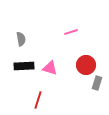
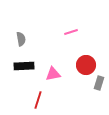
pink triangle: moved 3 px right, 6 px down; rotated 28 degrees counterclockwise
gray rectangle: moved 2 px right
